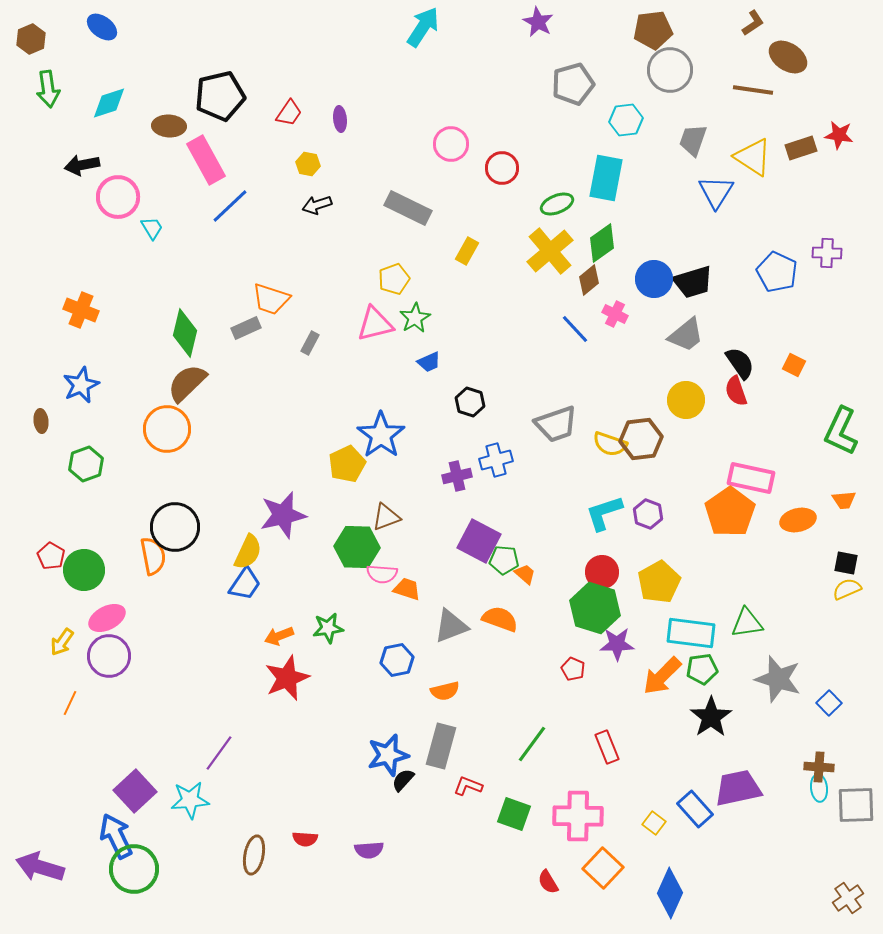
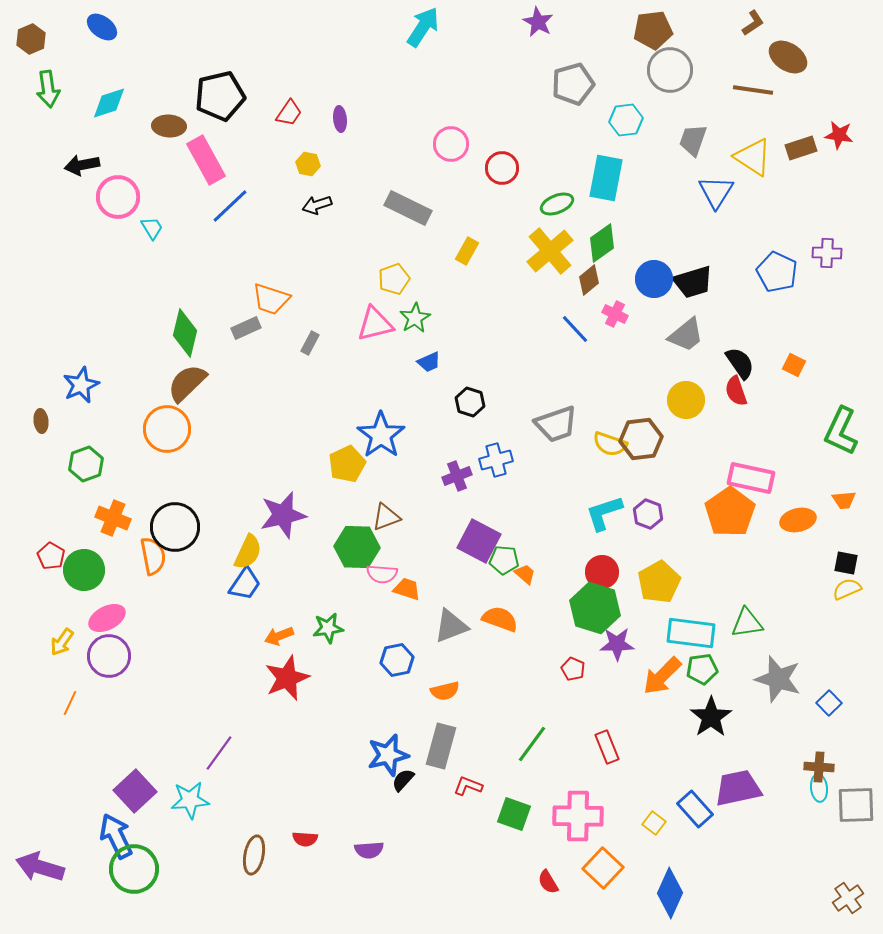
orange cross at (81, 310): moved 32 px right, 208 px down
purple cross at (457, 476): rotated 8 degrees counterclockwise
